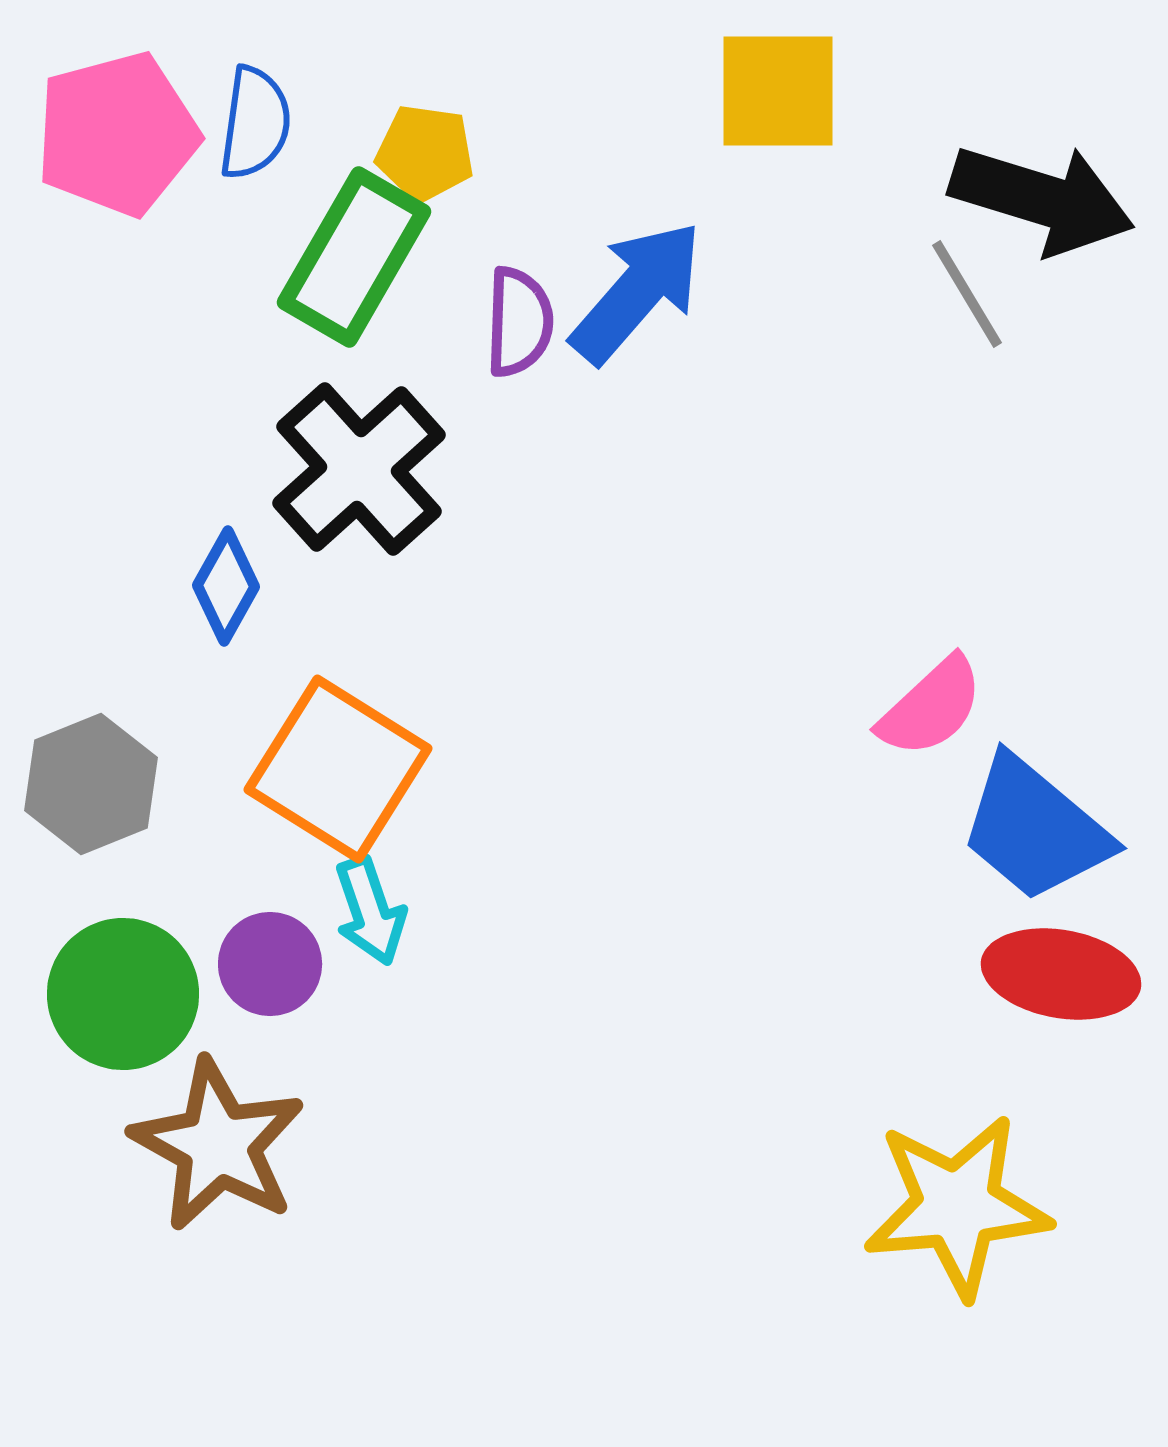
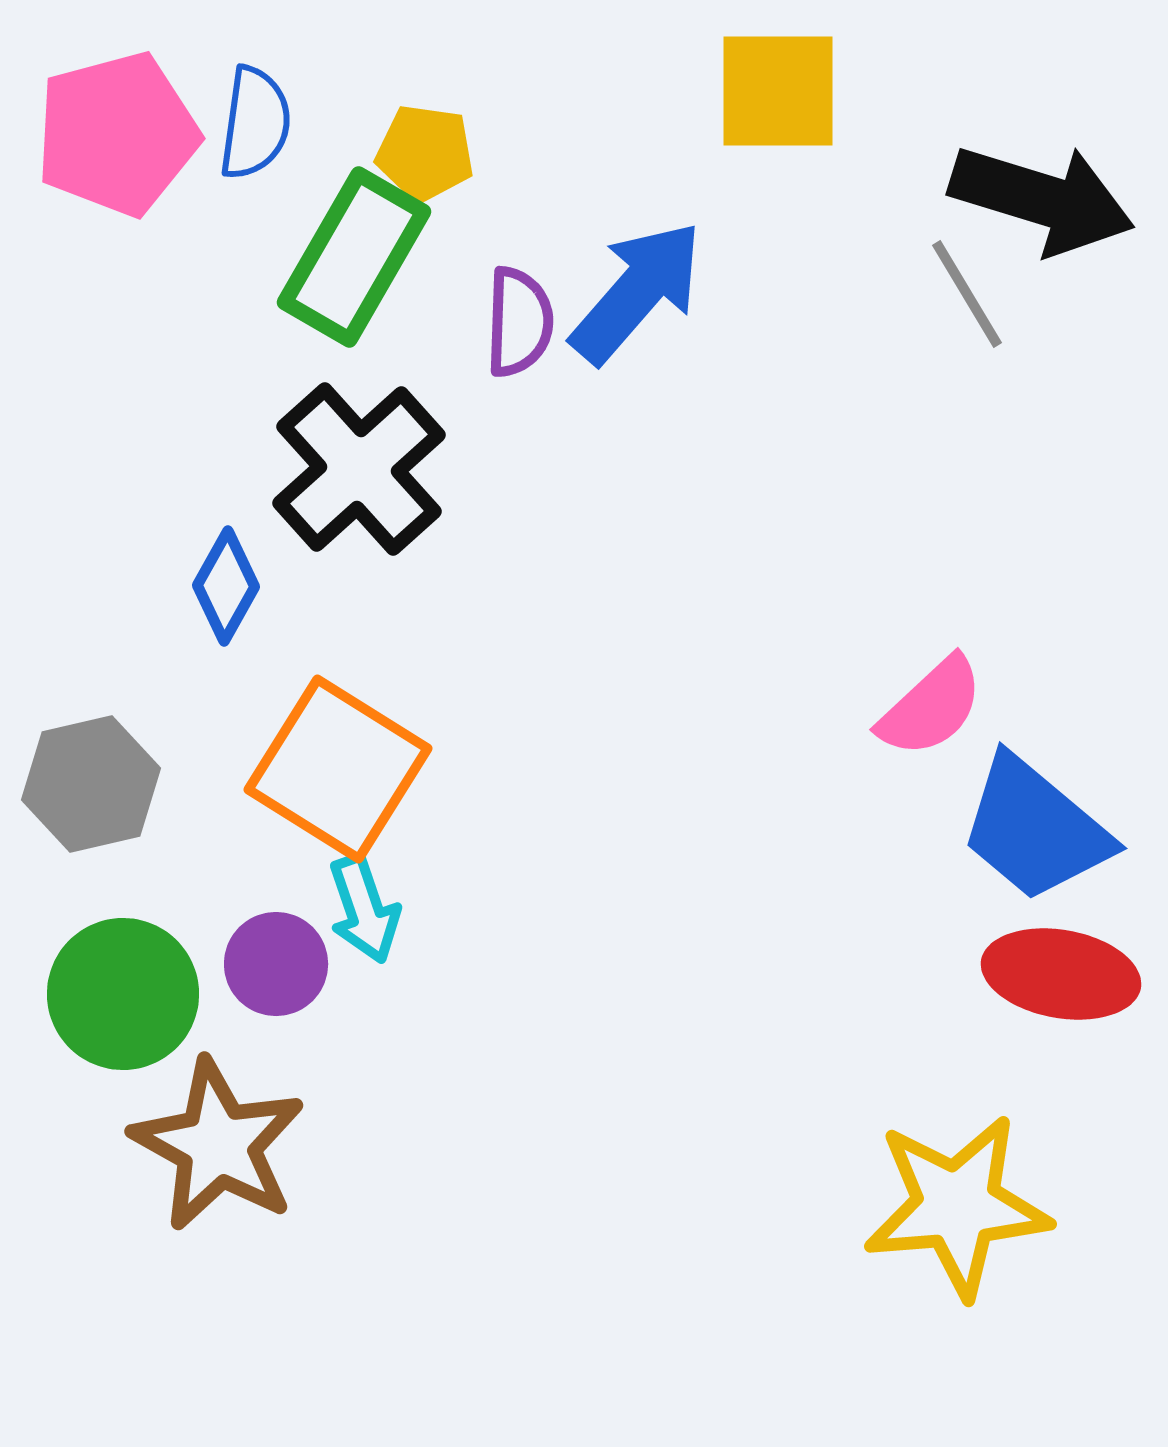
gray hexagon: rotated 9 degrees clockwise
cyan arrow: moved 6 px left, 2 px up
purple circle: moved 6 px right
